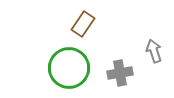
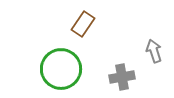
green circle: moved 8 px left, 1 px down
gray cross: moved 2 px right, 4 px down
